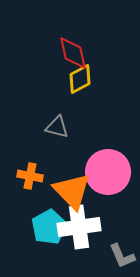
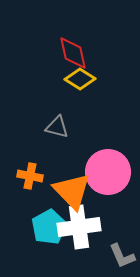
yellow diamond: rotated 60 degrees clockwise
